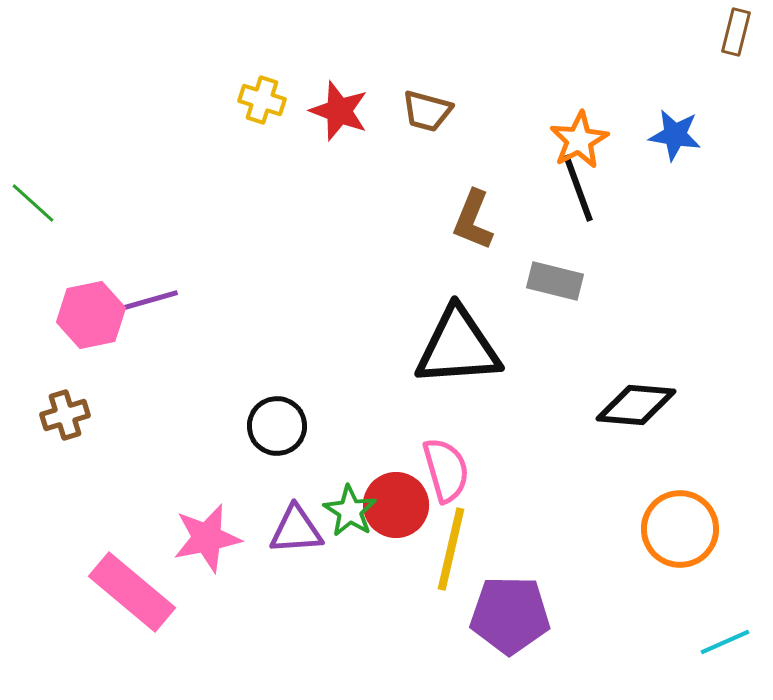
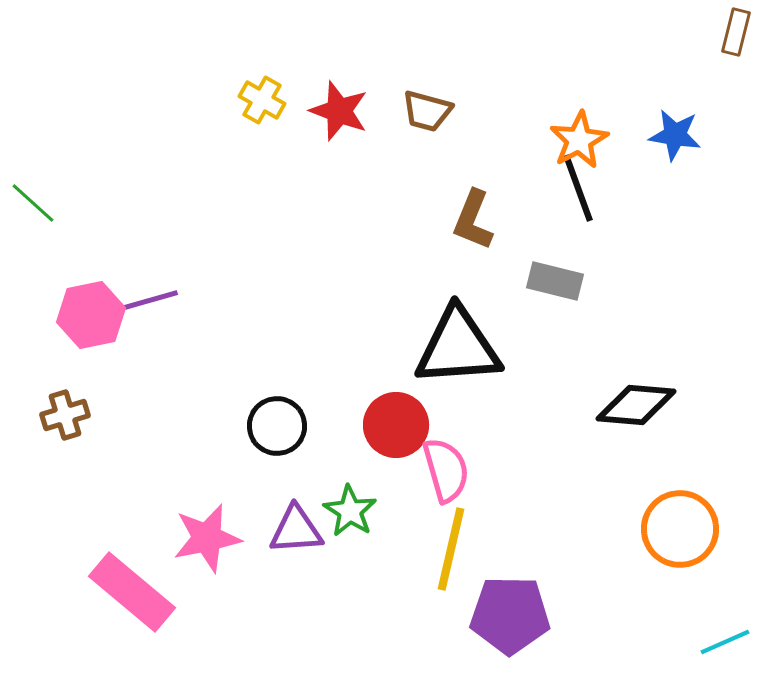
yellow cross: rotated 12 degrees clockwise
red circle: moved 80 px up
